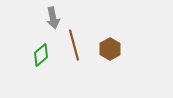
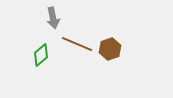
brown line: moved 3 px right, 1 px up; rotated 52 degrees counterclockwise
brown hexagon: rotated 10 degrees clockwise
